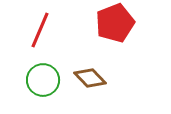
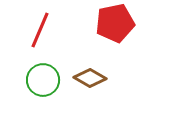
red pentagon: rotated 9 degrees clockwise
brown diamond: rotated 16 degrees counterclockwise
